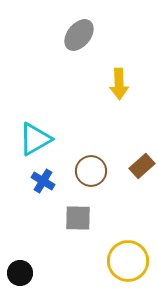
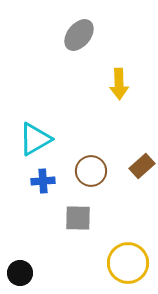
blue cross: rotated 35 degrees counterclockwise
yellow circle: moved 2 px down
